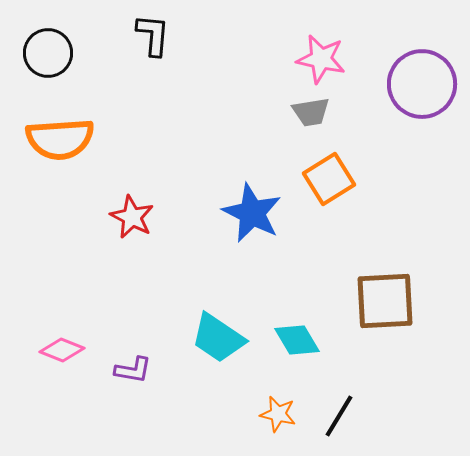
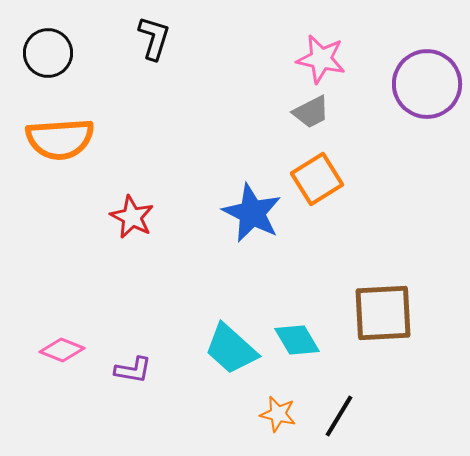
black L-shape: moved 1 px right, 3 px down; rotated 12 degrees clockwise
purple circle: moved 5 px right
gray trapezoid: rotated 18 degrees counterclockwise
orange square: moved 12 px left
brown square: moved 2 px left, 12 px down
cyan trapezoid: moved 13 px right, 11 px down; rotated 8 degrees clockwise
